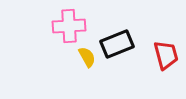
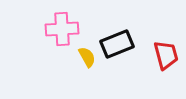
pink cross: moved 7 px left, 3 px down
